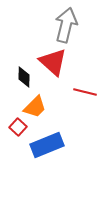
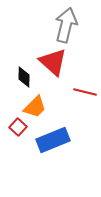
blue rectangle: moved 6 px right, 5 px up
